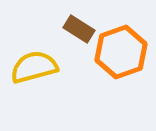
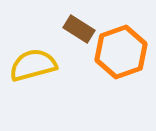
yellow semicircle: moved 1 px left, 2 px up
